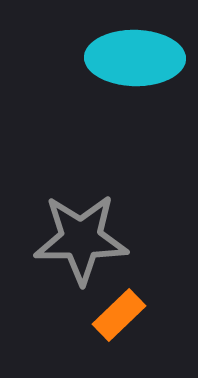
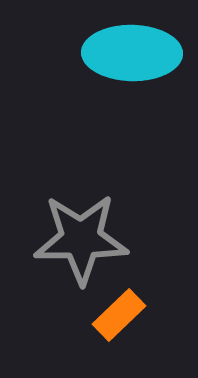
cyan ellipse: moved 3 px left, 5 px up
